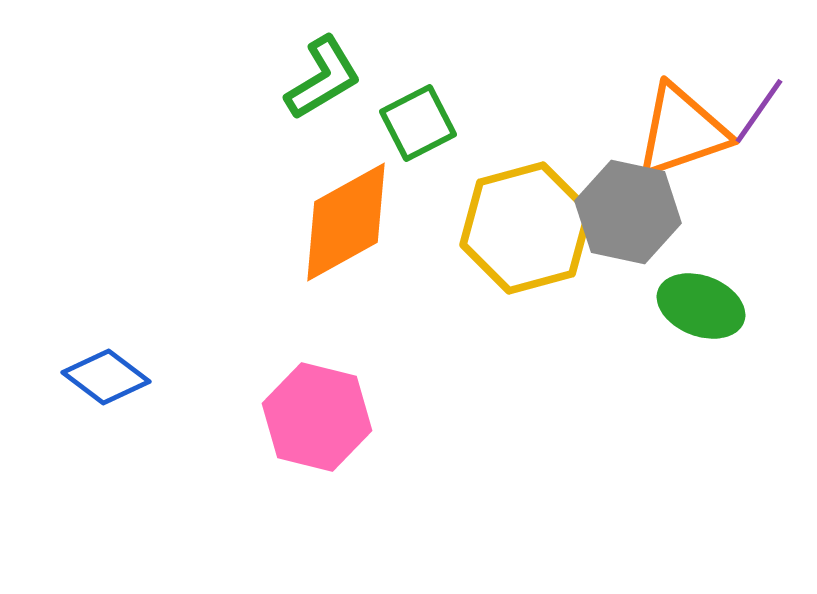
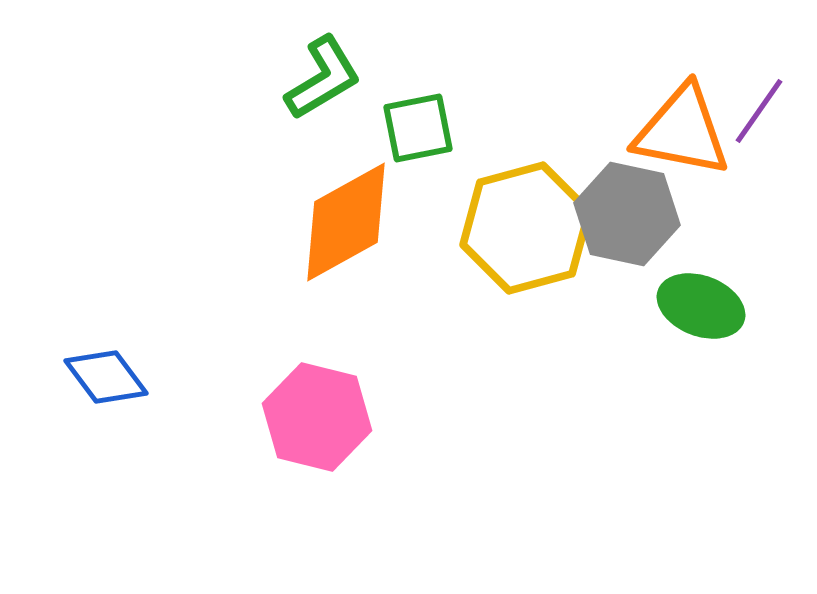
green square: moved 5 px down; rotated 16 degrees clockwise
orange triangle: rotated 30 degrees clockwise
gray hexagon: moved 1 px left, 2 px down
blue diamond: rotated 16 degrees clockwise
